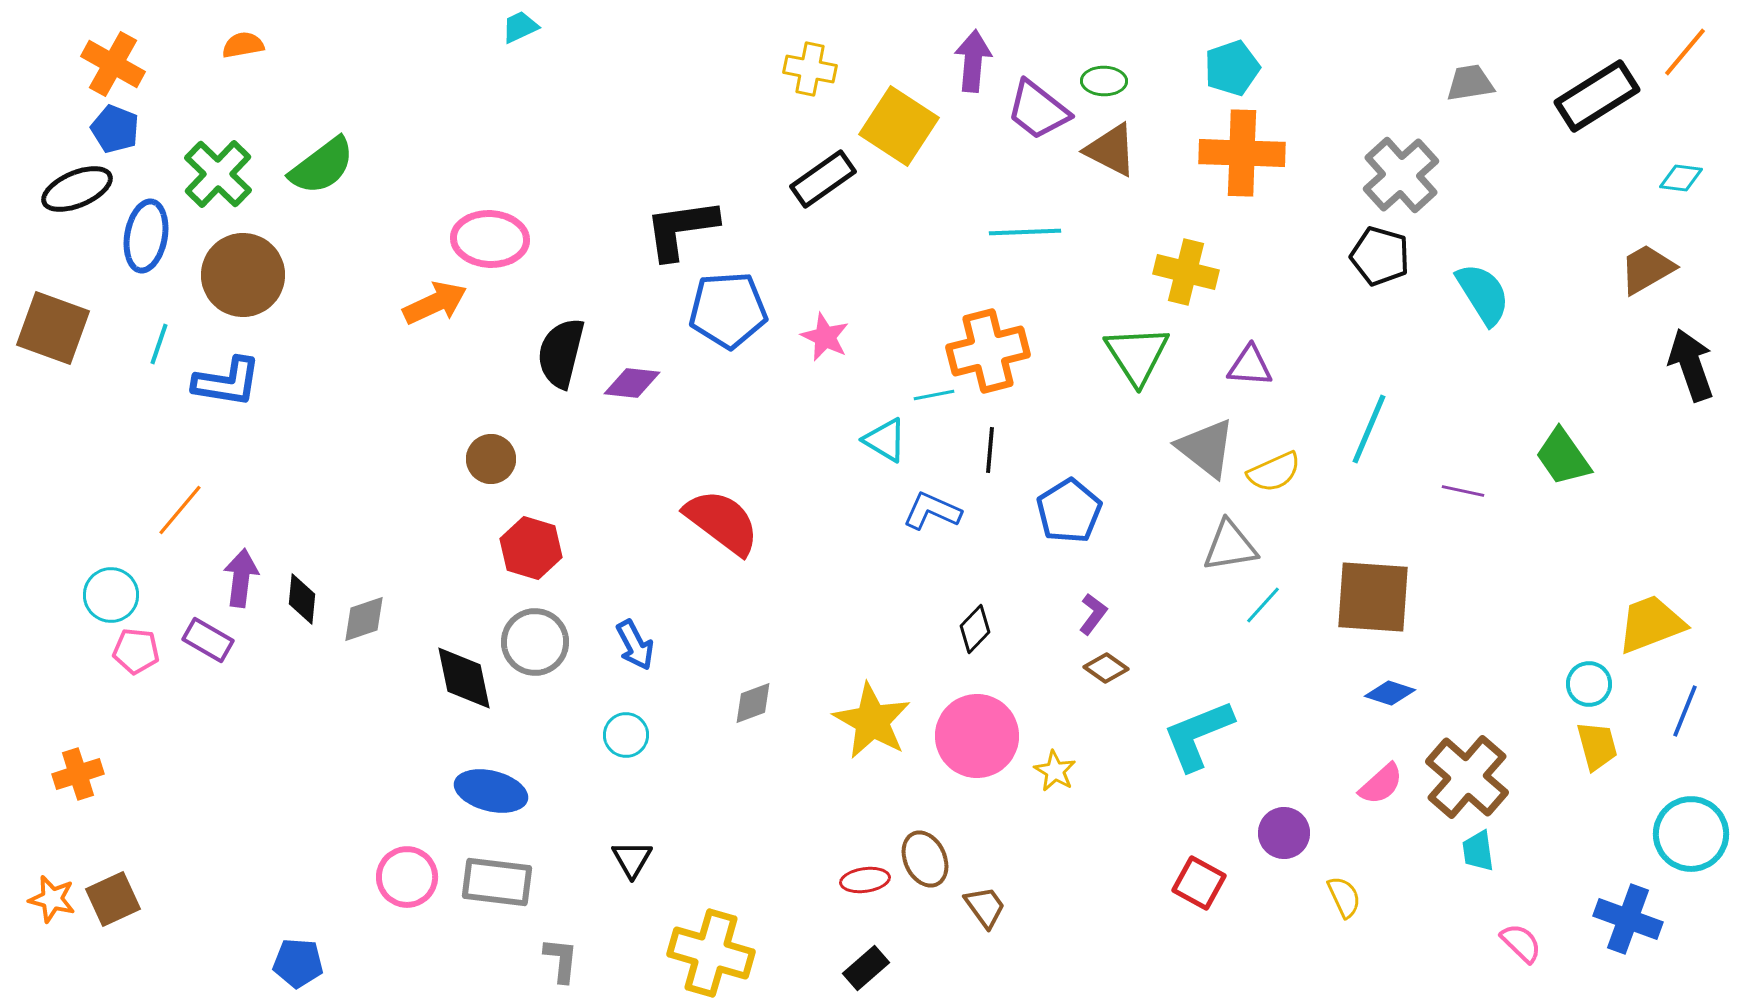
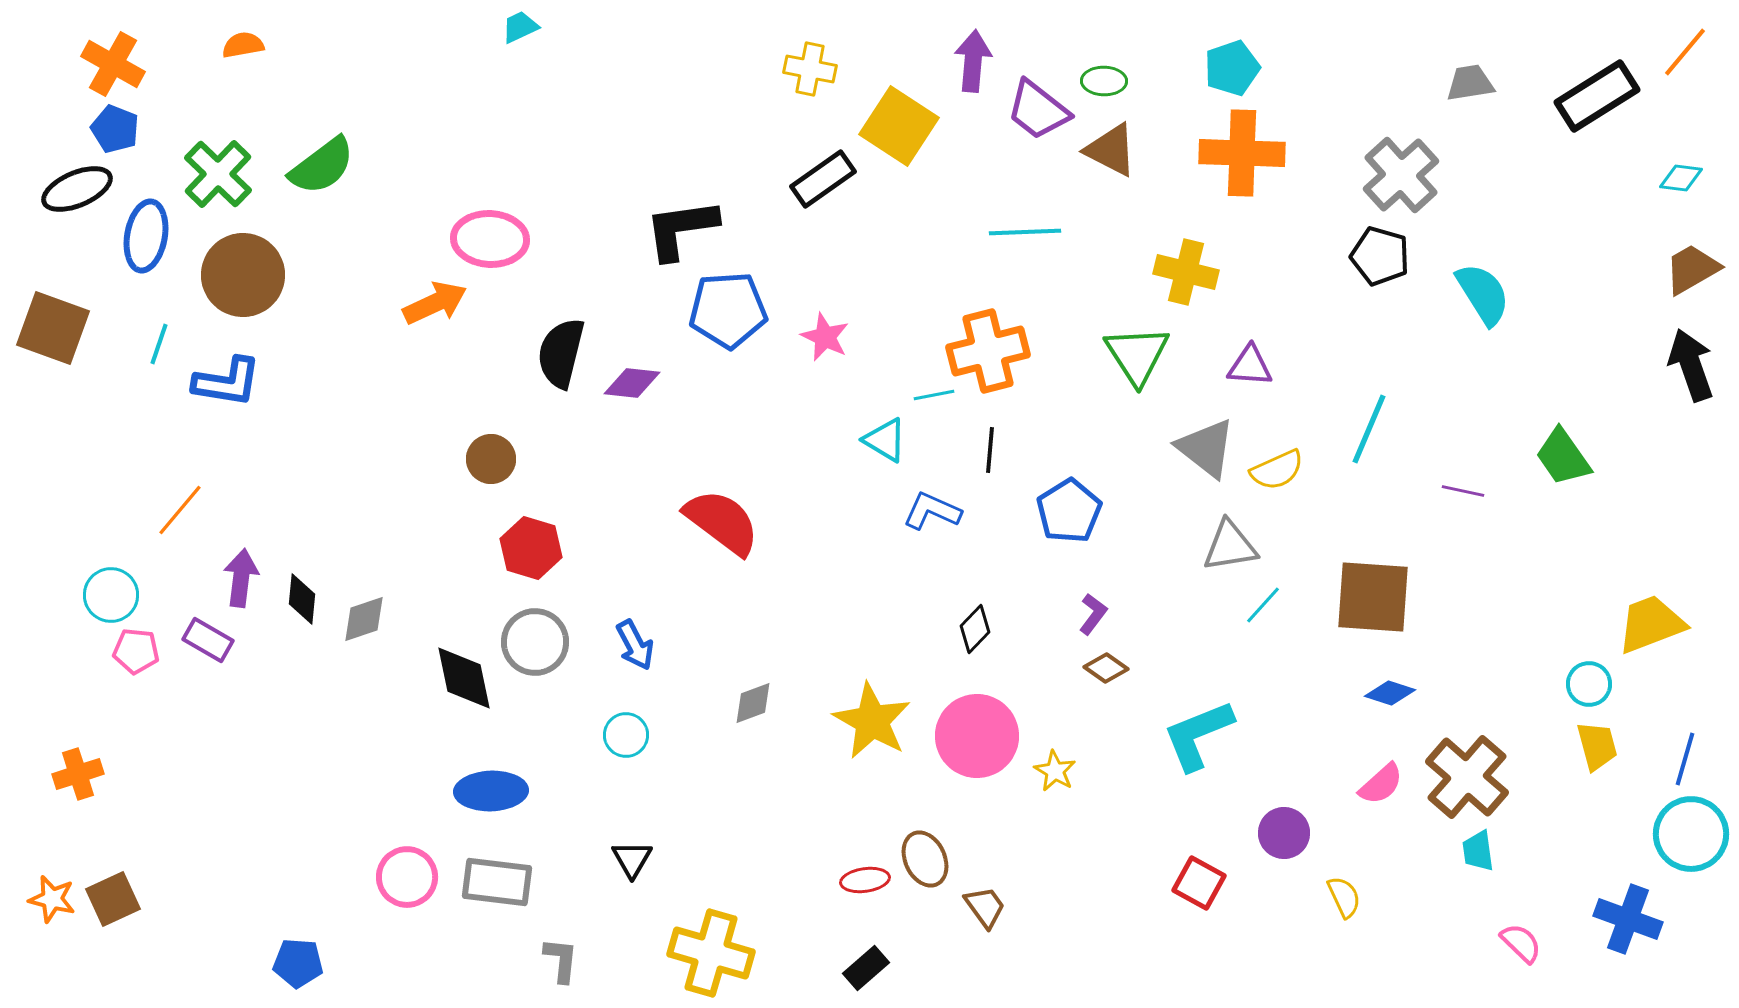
brown trapezoid at (1647, 269): moved 45 px right
yellow semicircle at (1274, 472): moved 3 px right, 2 px up
blue line at (1685, 711): moved 48 px down; rotated 6 degrees counterclockwise
blue ellipse at (491, 791): rotated 16 degrees counterclockwise
